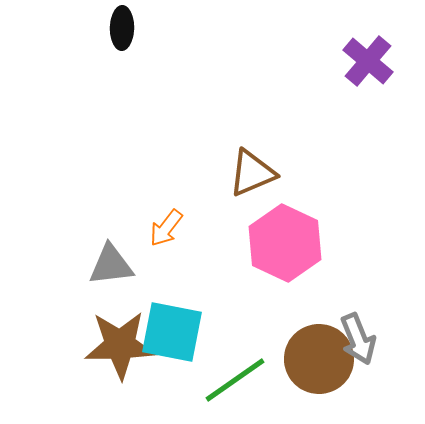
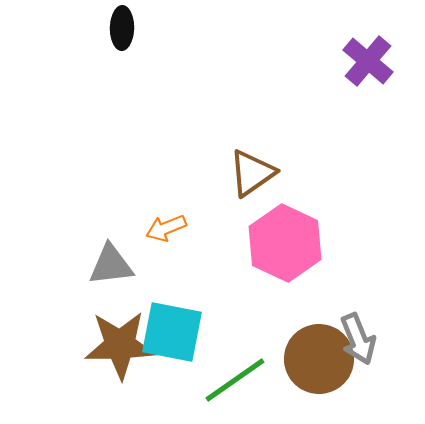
brown triangle: rotated 12 degrees counterclockwise
orange arrow: rotated 30 degrees clockwise
